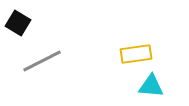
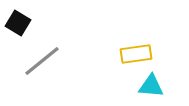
gray line: rotated 12 degrees counterclockwise
